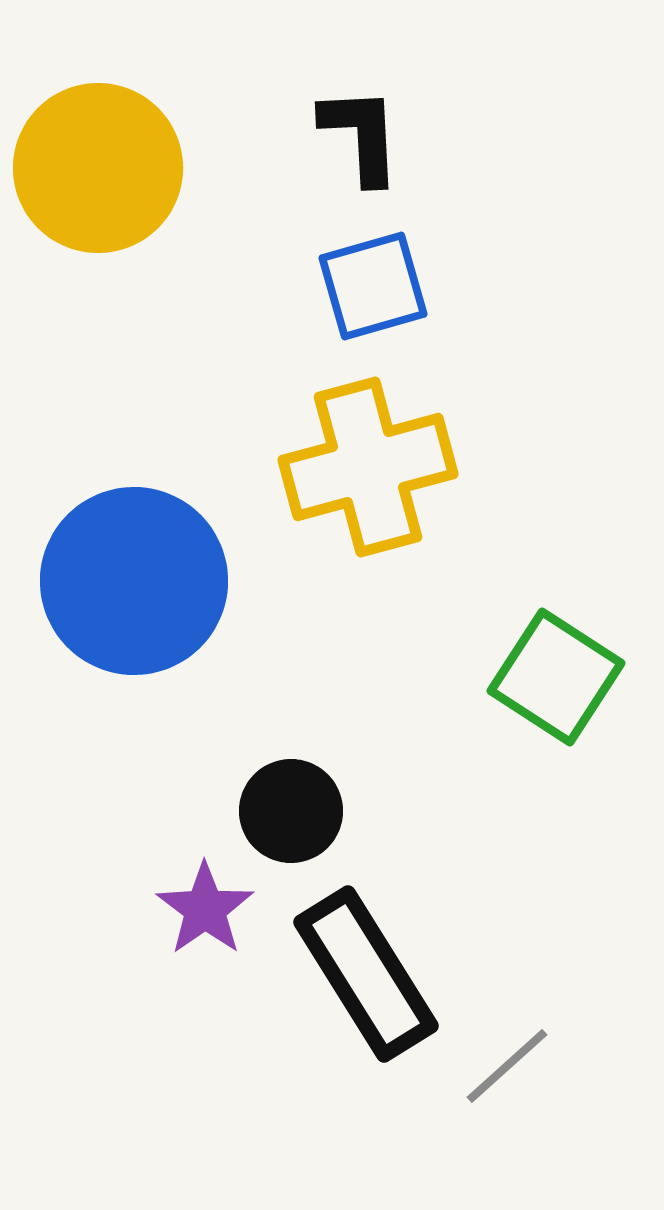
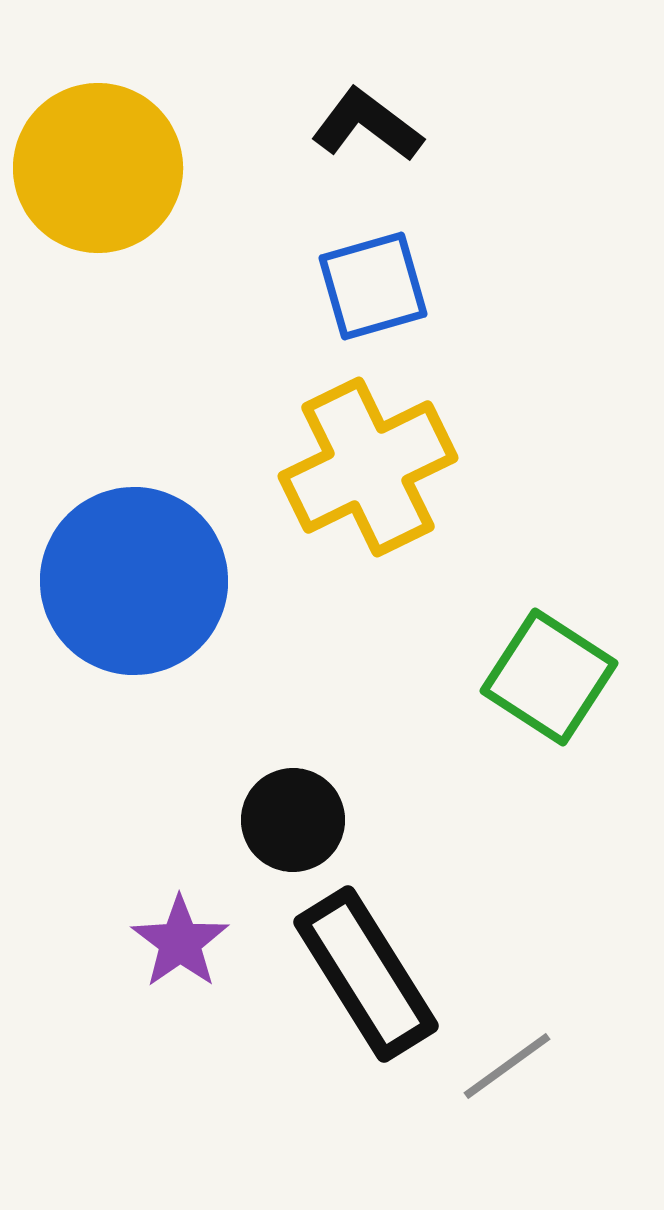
black L-shape: moved 6 px right, 10 px up; rotated 50 degrees counterclockwise
yellow cross: rotated 11 degrees counterclockwise
green square: moved 7 px left
black circle: moved 2 px right, 9 px down
purple star: moved 25 px left, 33 px down
gray line: rotated 6 degrees clockwise
